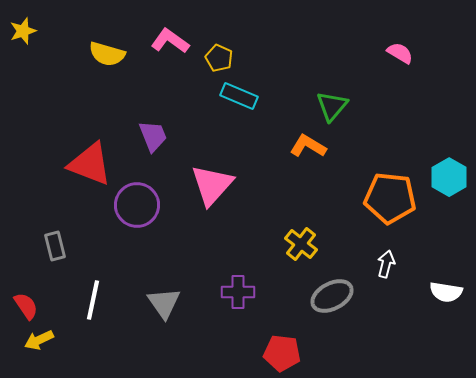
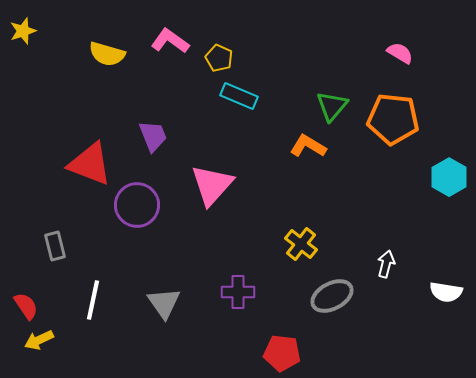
orange pentagon: moved 3 px right, 79 px up
